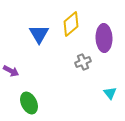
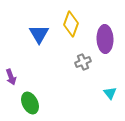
yellow diamond: rotated 30 degrees counterclockwise
purple ellipse: moved 1 px right, 1 px down
purple arrow: moved 6 px down; rotated 42 degrees clockwise
green ellipse: moved 1 px right
